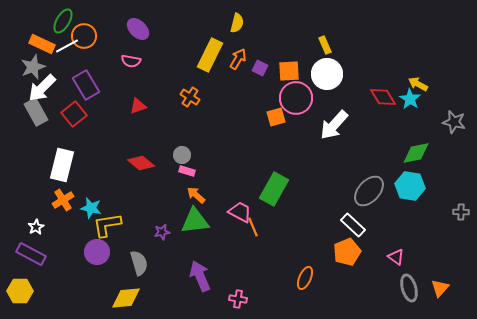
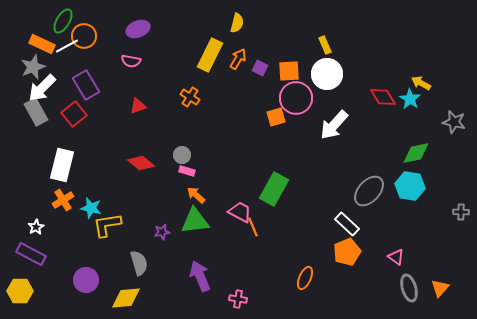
purple ellipse at (138, 29): rotated 65 degrees counterclockwise
yellow arrow at (418, 84): moved 3 px right, 1 px up
white rectangle at (353, 225): moved 6 px left, 1 px up
purple circle at (97, 252): moved 11 px left, 28 px down
